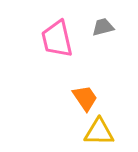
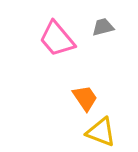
pink trapezoid: rotated 27 degrees counterclockwise
yellow triangle: moved 2 px right; rotated 20 degrees clockwise
